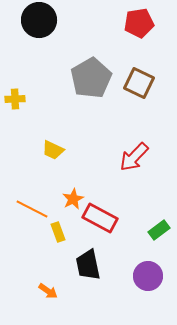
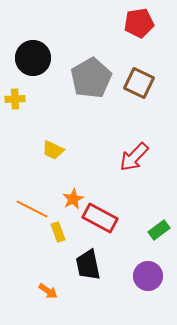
black circle: moved 6 px left, 38 px down
